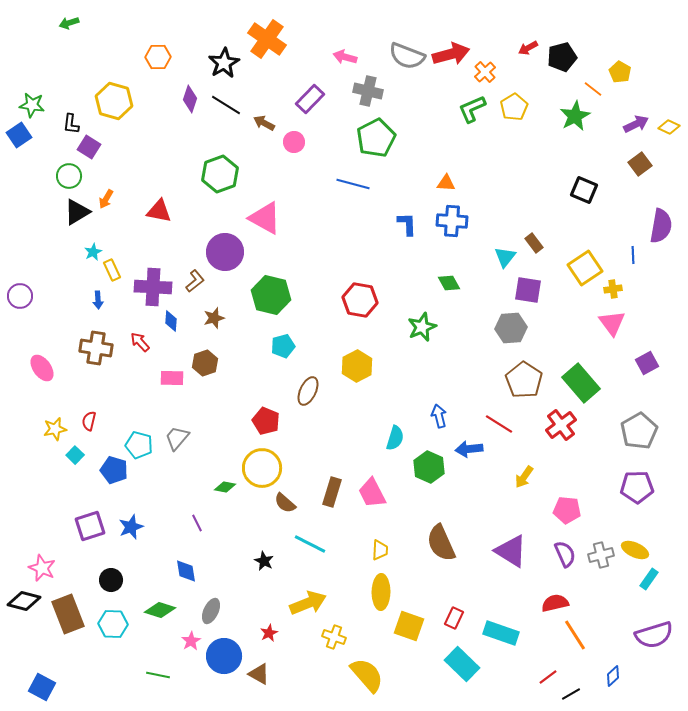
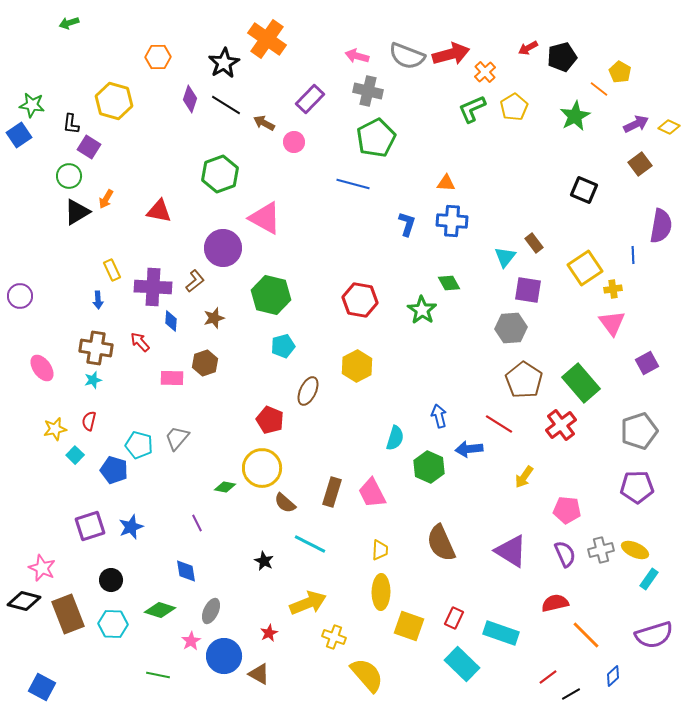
pink arrow at (345, 57): moved 12 px right, 1 px up
orange line at (593, 89): moved 6 px right
blue L-shape at (407, 224): rotated 20 degrees clockwise
cyan star at (93, 252): moved 128 px down; rotated 12 degrees clockwise
purple circle at (225, 252): moved 2 px left, 4 px up
green star at (422, 327): moved 17 px up; rotated 16 degrees counterclockwise
red pentagon at (266, 421): moved 4 px right, 1 px up
gray pentagon at (639, 431): rotated 12 degrees clockwise
gray cross at (601, 555): moved 5 px up
orange line at (575, 635): moved 11 px right; rotated 12 degrees counterclockwise
